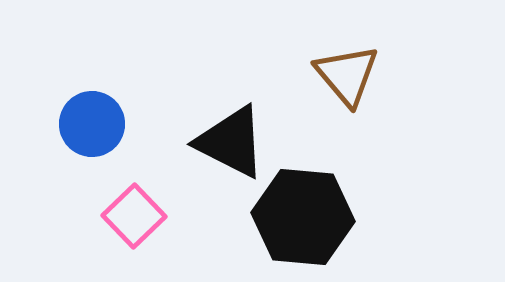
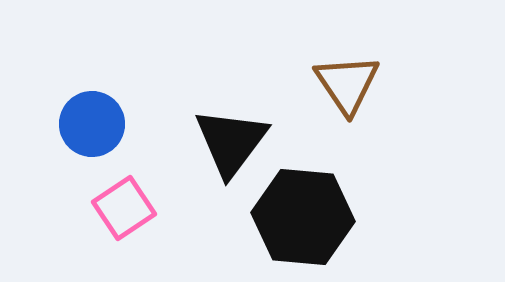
brown triangle: moved 9 px down; rotated 6 degrees clockwise
black triangle: rotated 40 degrees clockwise
pink square: moved 10 px left, 8 px up; rotated 10 degrees clockwise
